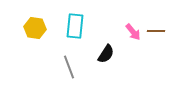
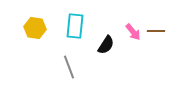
black semicircle: moved 9 px up
